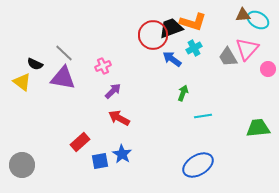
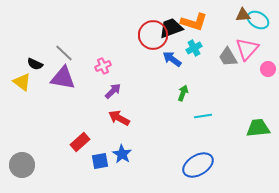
orange L-shape: moved 1 px right
